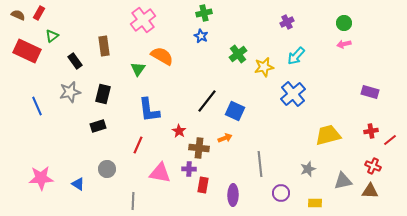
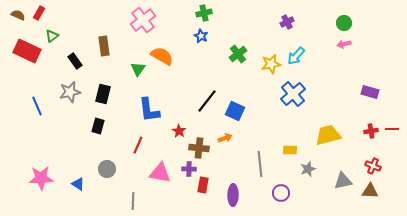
yellow star at (264, 67): moved 7 px right, 3 px up
black rectangle at (98, 126): rotated 56 degrees counterclockwise
red line at (390, 140): moved 2 px right, 11 px up; rotated 40 degrees clockwise
yellow rectangle at (315, 203): moved 25 px left, 53 px up
